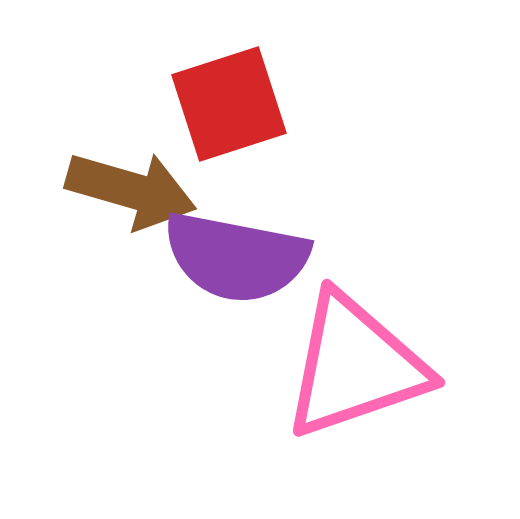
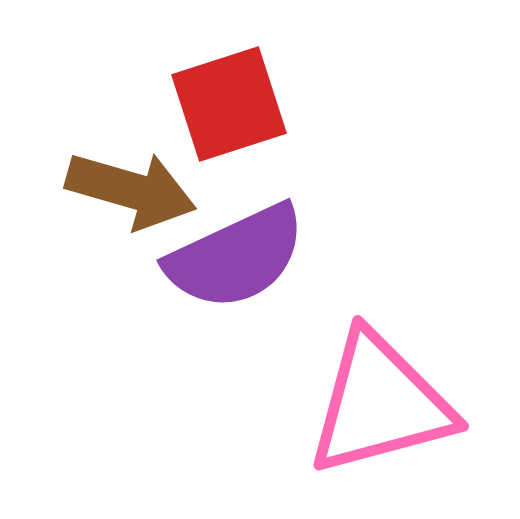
purple semicircle: rotated 36 degrees counterclockwise
pink triangle: moved 25 px right, 38 px down; rotated 4 degrees clockwise
